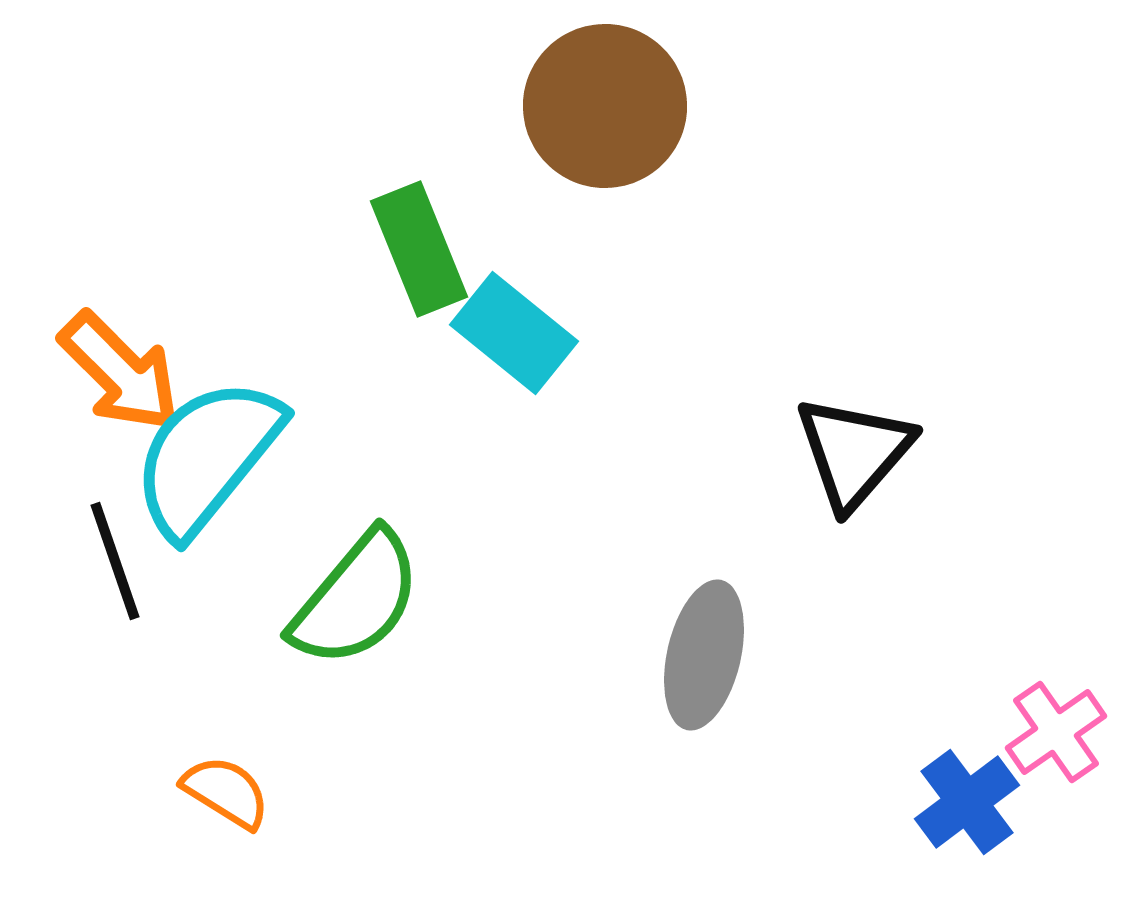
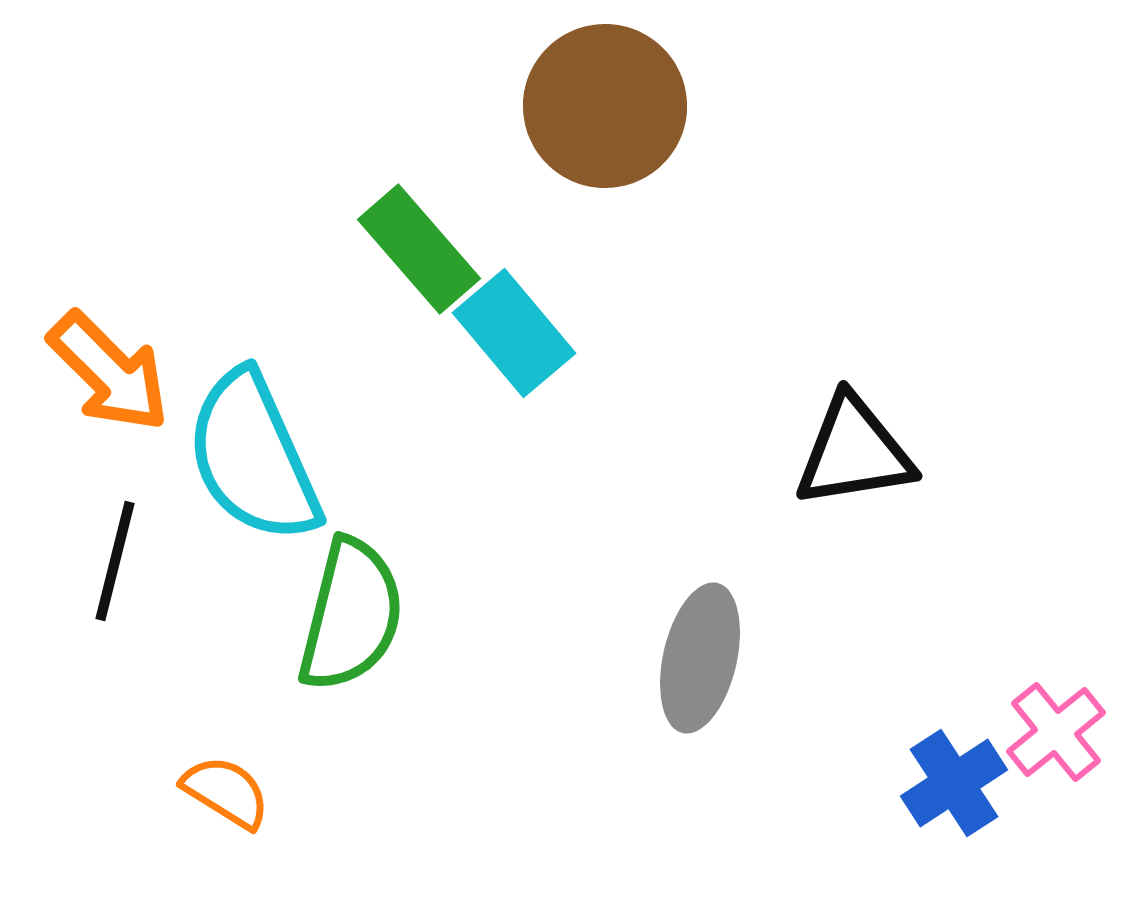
green rectangle: rotated 19 degrees counterclockwise
cyan rectangle: rotated 11 degrees clockwise
orange arrow: moved 11 px left
black triangle: rotated 40 degrees clockwise
cyan semicircle: moved 46 px right; rotated 63 degrees counterclockwise
black line: rotated 33 degrees clockwise
green semicircle: moved 5 px left, 16 px down; rotated 26 degrees counterclockwise
gray ellipse: moved 4 px left, 3 px down
pink cross: rotated 4 degrees counterclockwise
blue cross: moved 13 px left, 19 px up; rotated 4 degrees clockwise
